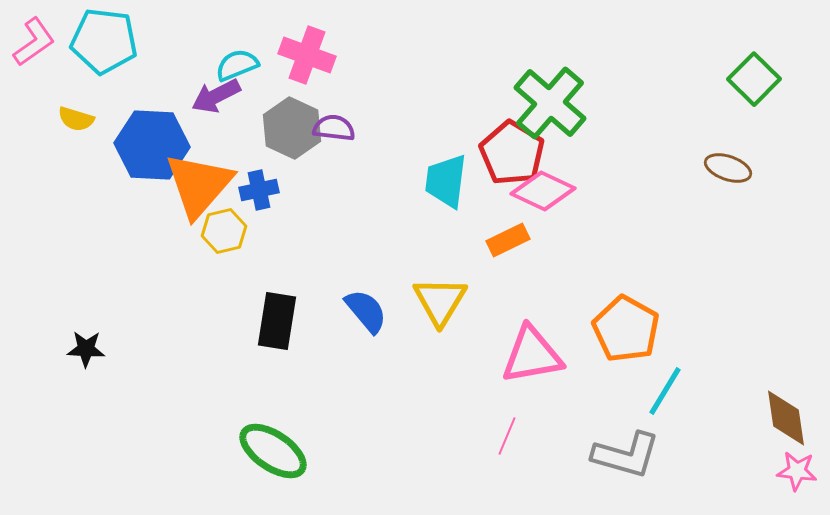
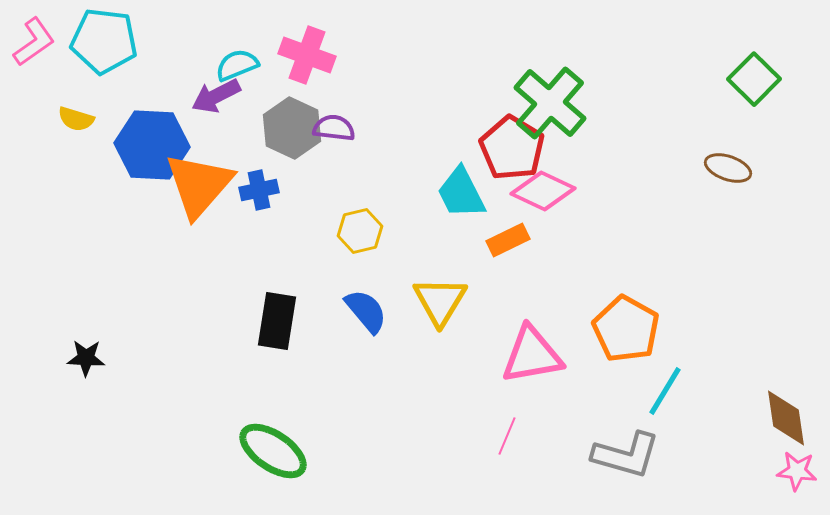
red pentagon: moved 5 px up
cyan trapezoid: moved 15 px right, 12 px down; rotated 34 degrees counterclockwise
yellow hexagon: moved 136 px right
black star: moved 9 px down
